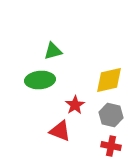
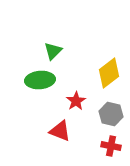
green triangle: rotated 30 degrees counterclockwise
yellow diamond: moved 7 px up; rotated 24 degrees counterclockwise
red star: moved 1 px right, 4 px up
gray hexagon: moved 1 px up
